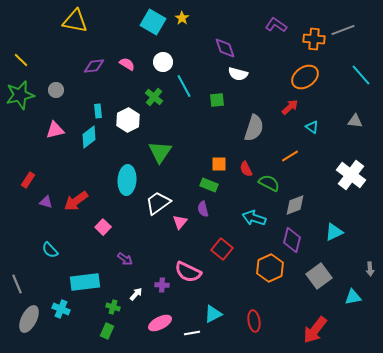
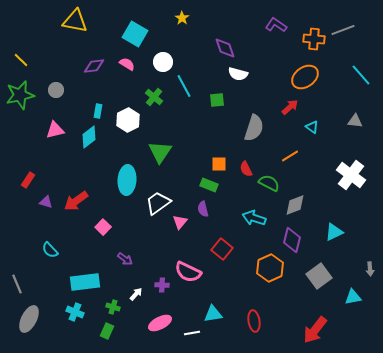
cyan square at (153, 22): moved 18 px left, 12 px down
cyan rectangle at (98, 111): rotated 16 degrees clockwise
cyan cross at (61, 309): moved 14 px right, 3 px down
cyan triangle at (213, 314): rotated 18 degrees clockwise
